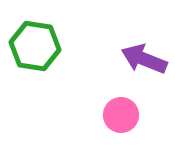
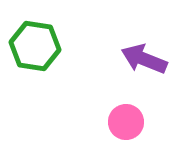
pink circle: moved 5 px right, 7 px down
